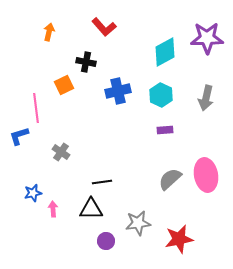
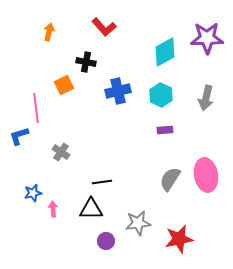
gray semicircle: rotated 15 degrees counterclockwise
